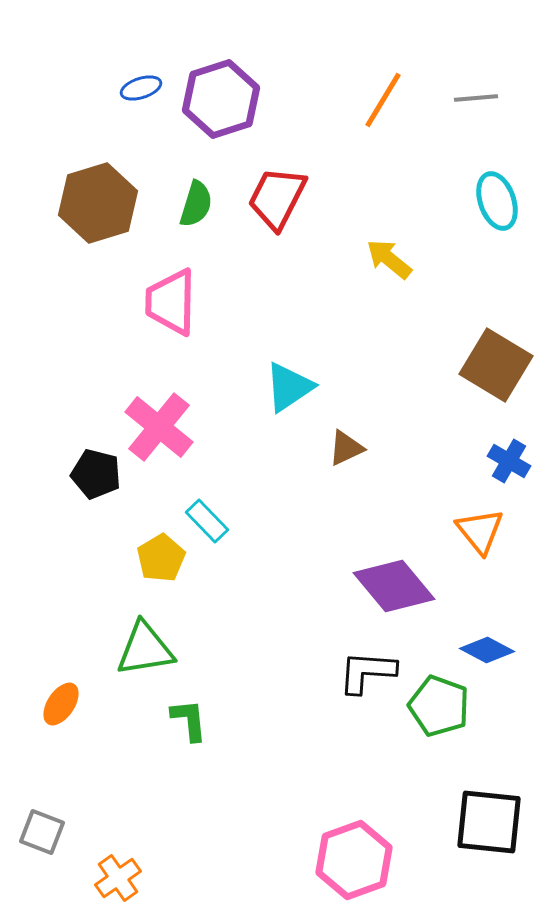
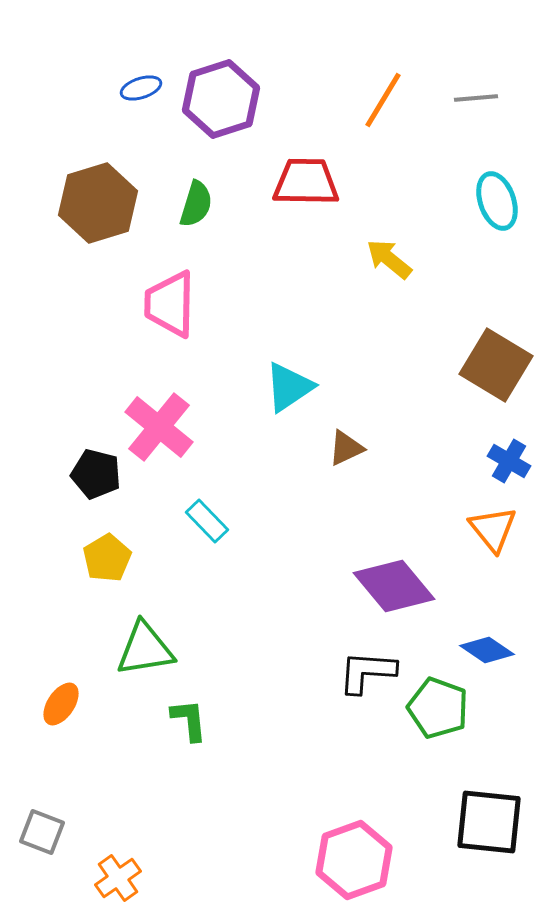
red trapezoid: moved 29 px right, 16 px up; rotated 64 degrees clockwise
pink trapezoid: moved 1 px left, 2 px down
orange triangle: moved 13 px right, 2 px up
yellow pentagon: moved 54 px left
blue diamond: rotated 6 degrees clockwise
green pentagon: moved 1 px left, 2 px down
